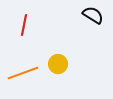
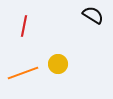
red line: moved 1 px down
